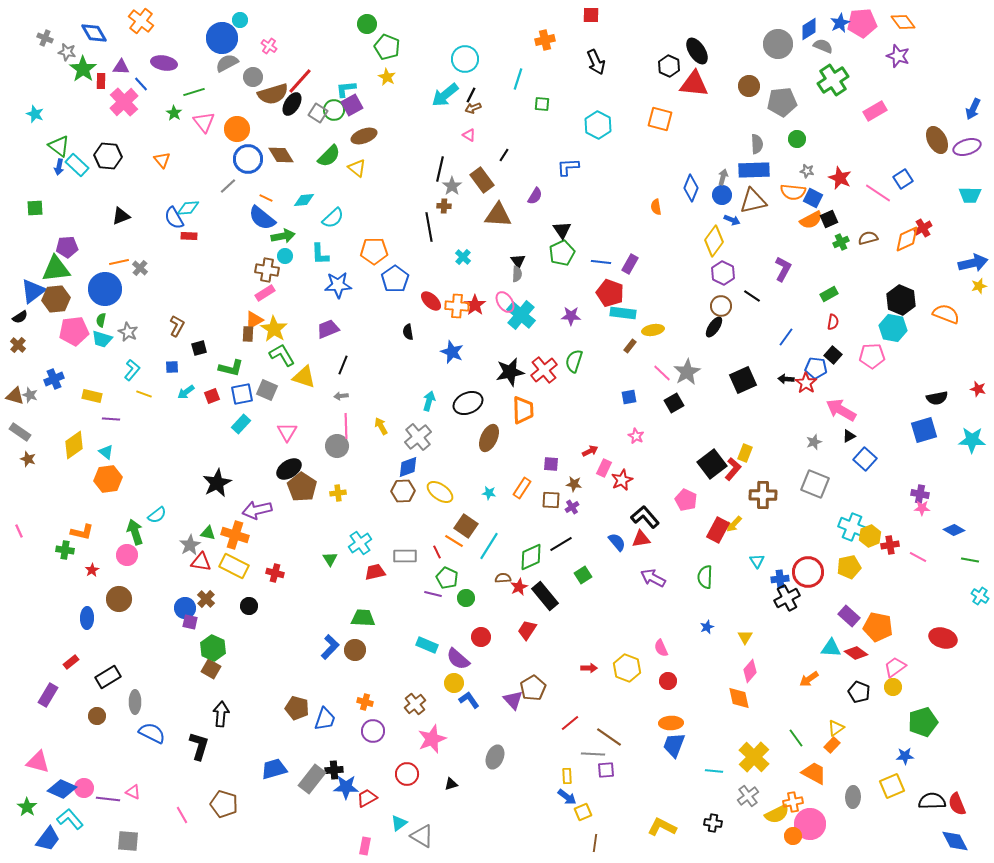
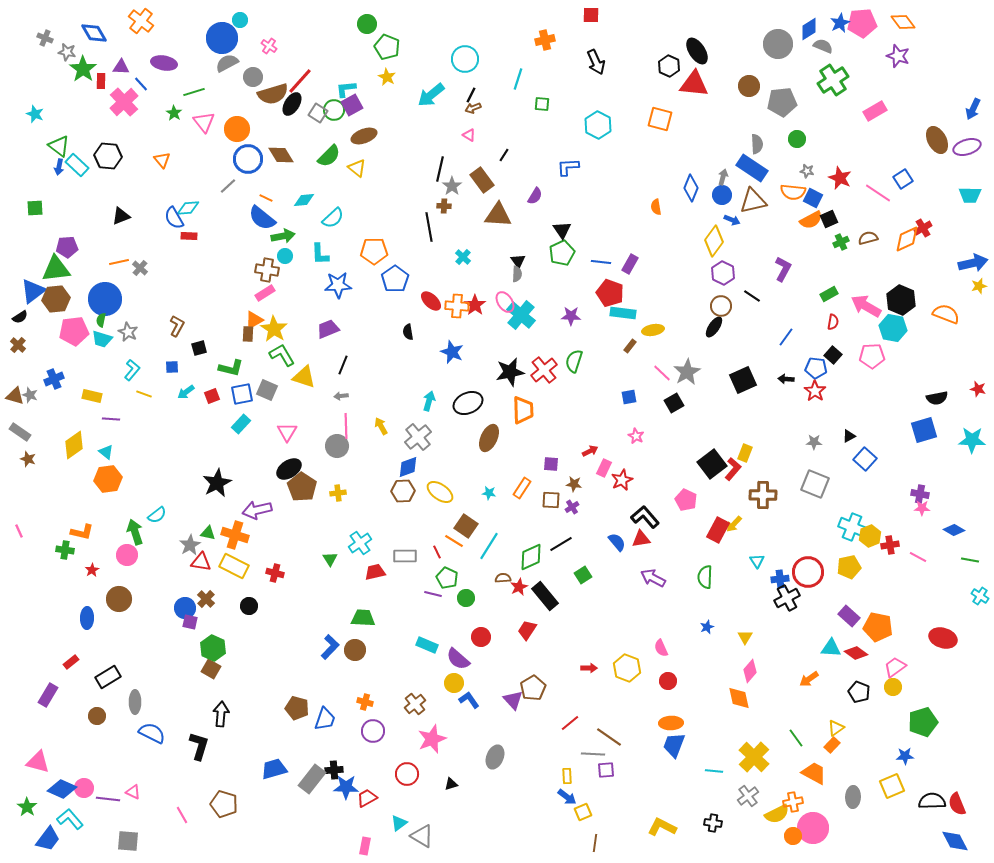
cyan arrow at (445, 95): moved 14 px left
blue rectangle at (754, 170): moved 2 px left, 2 px up; rotated 36 degrees clockwise
blue circle at (105, 289): moved 10 px down
red star at (806, 383): moved 9 px right, 8 px down
pink arrow at (841, 410): moved 25 px right, 104 px up
gray star at (814, 442): rotated 21 degrees clockwise
pink circle at (810, 824): moved 3 px right, 4 px down
